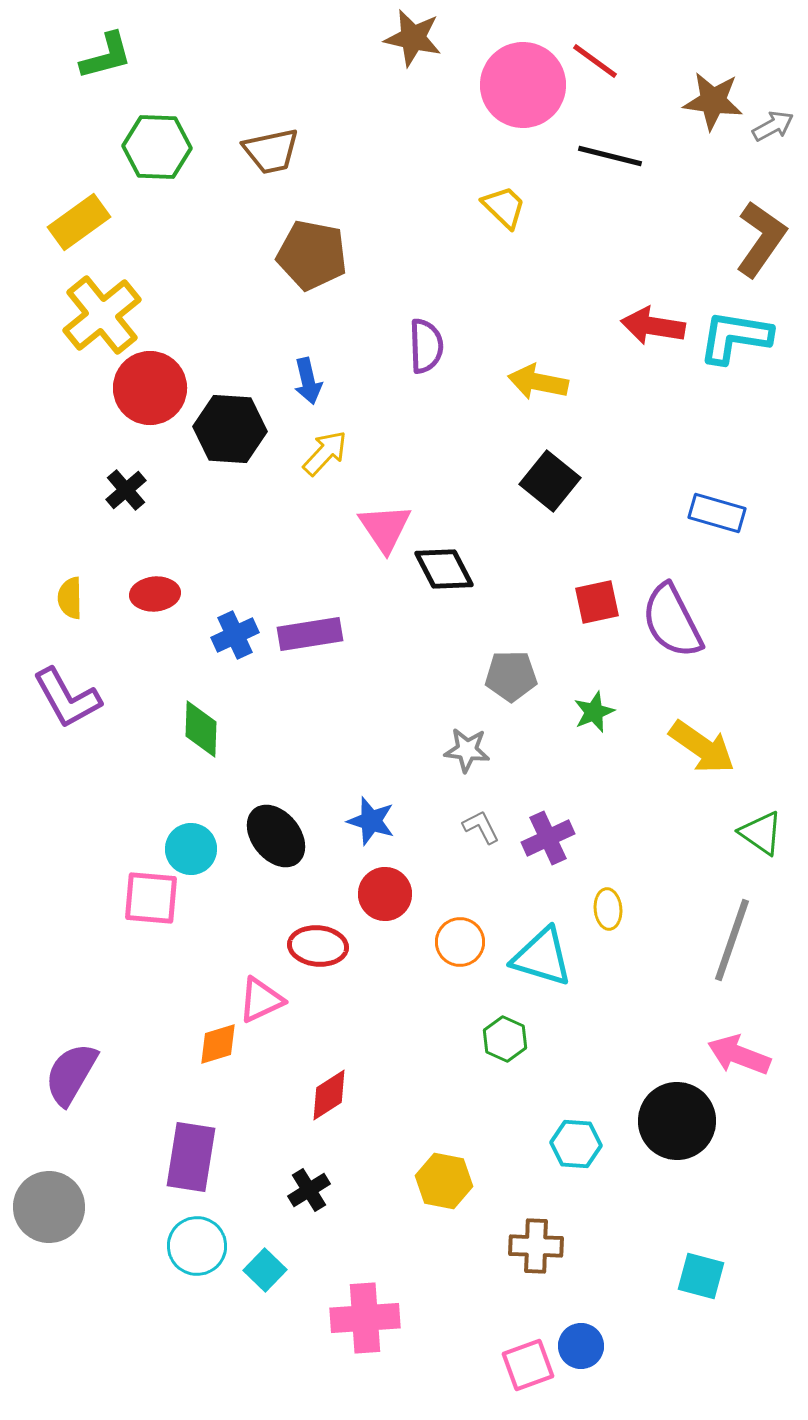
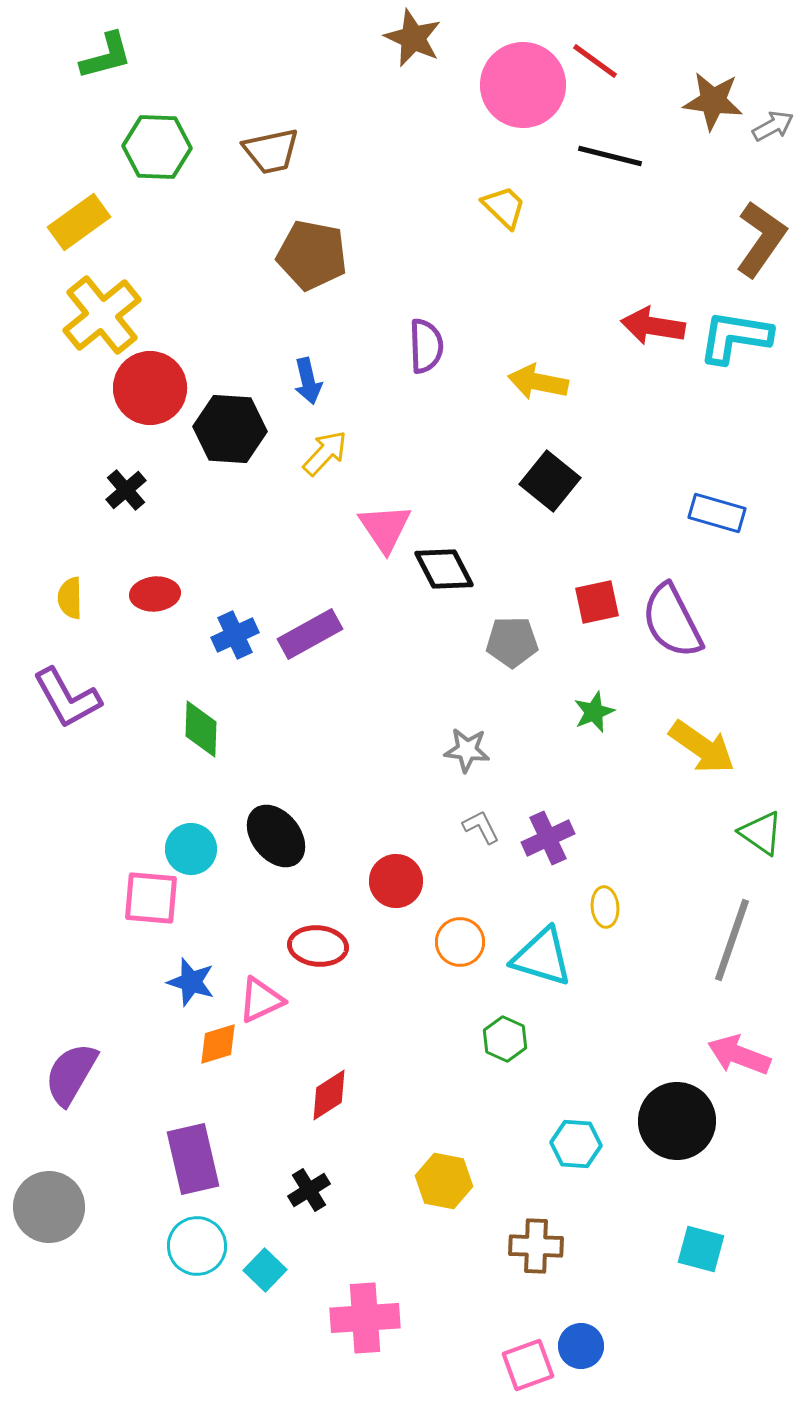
brown star at (413, 38): rotated 12 degrees clockwise
purple rectangle at (310, 634): rotated 20 degrees counterclockwise
gray pentagon at (511, 676): moved 1 px right, 34 px up
blue star at (371, 821): moved 180 px left, 161 px down
red circle at (385, 894): moved 11 px right, 13 px up
yellow ellipse at (608, 909): moved 3 px left, 2 px up
purple rectangle at (191, 1157): moved 2 px right, 2 px down; rotated 22 degrees counterclockwise
cyan square at (701, 1276): moved 27 px up
